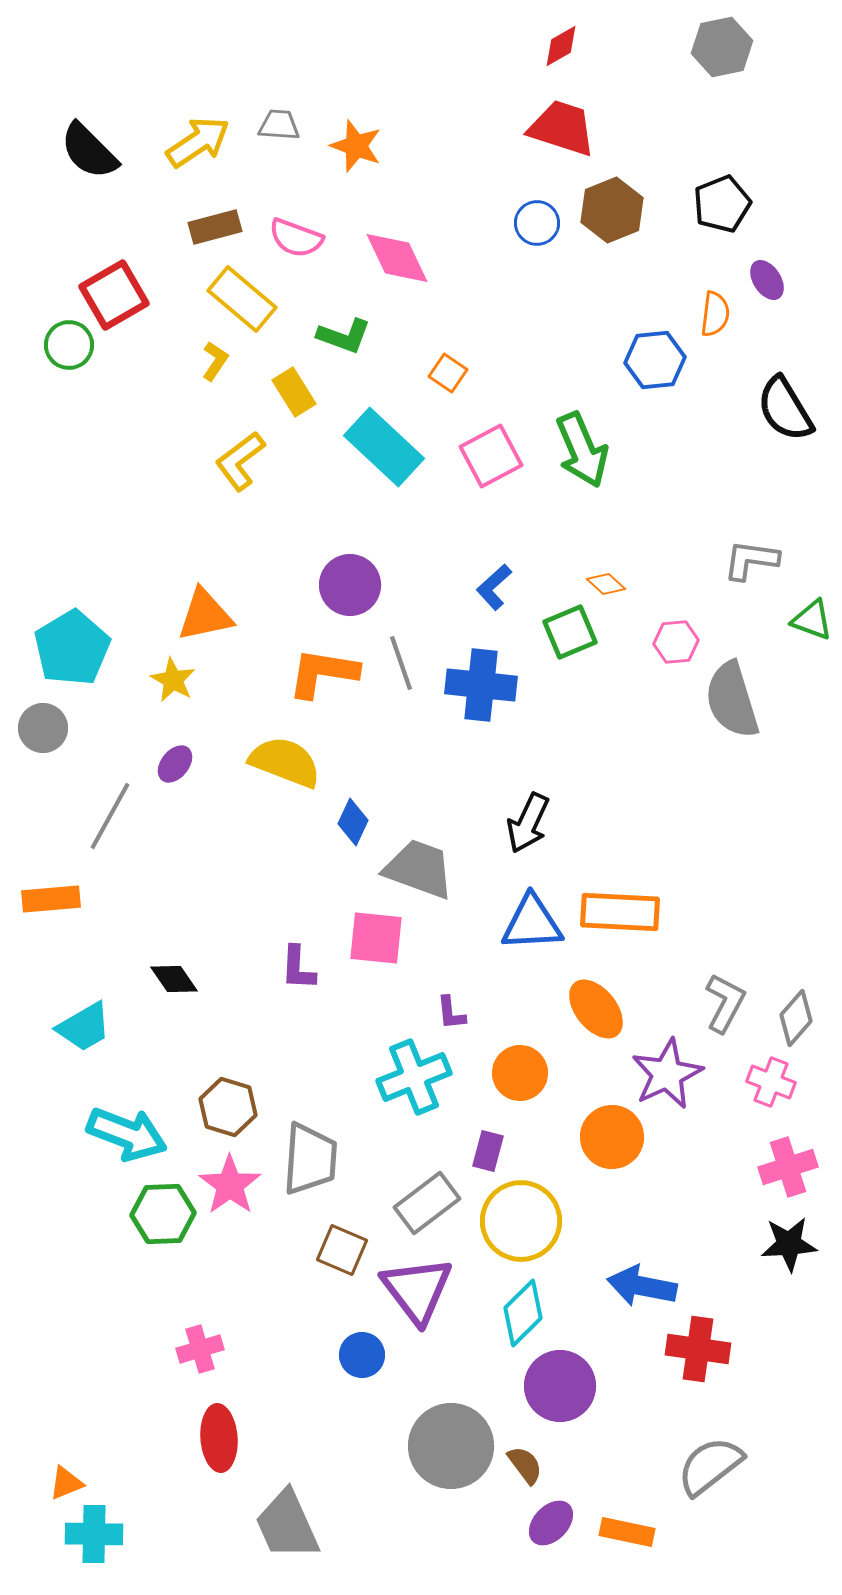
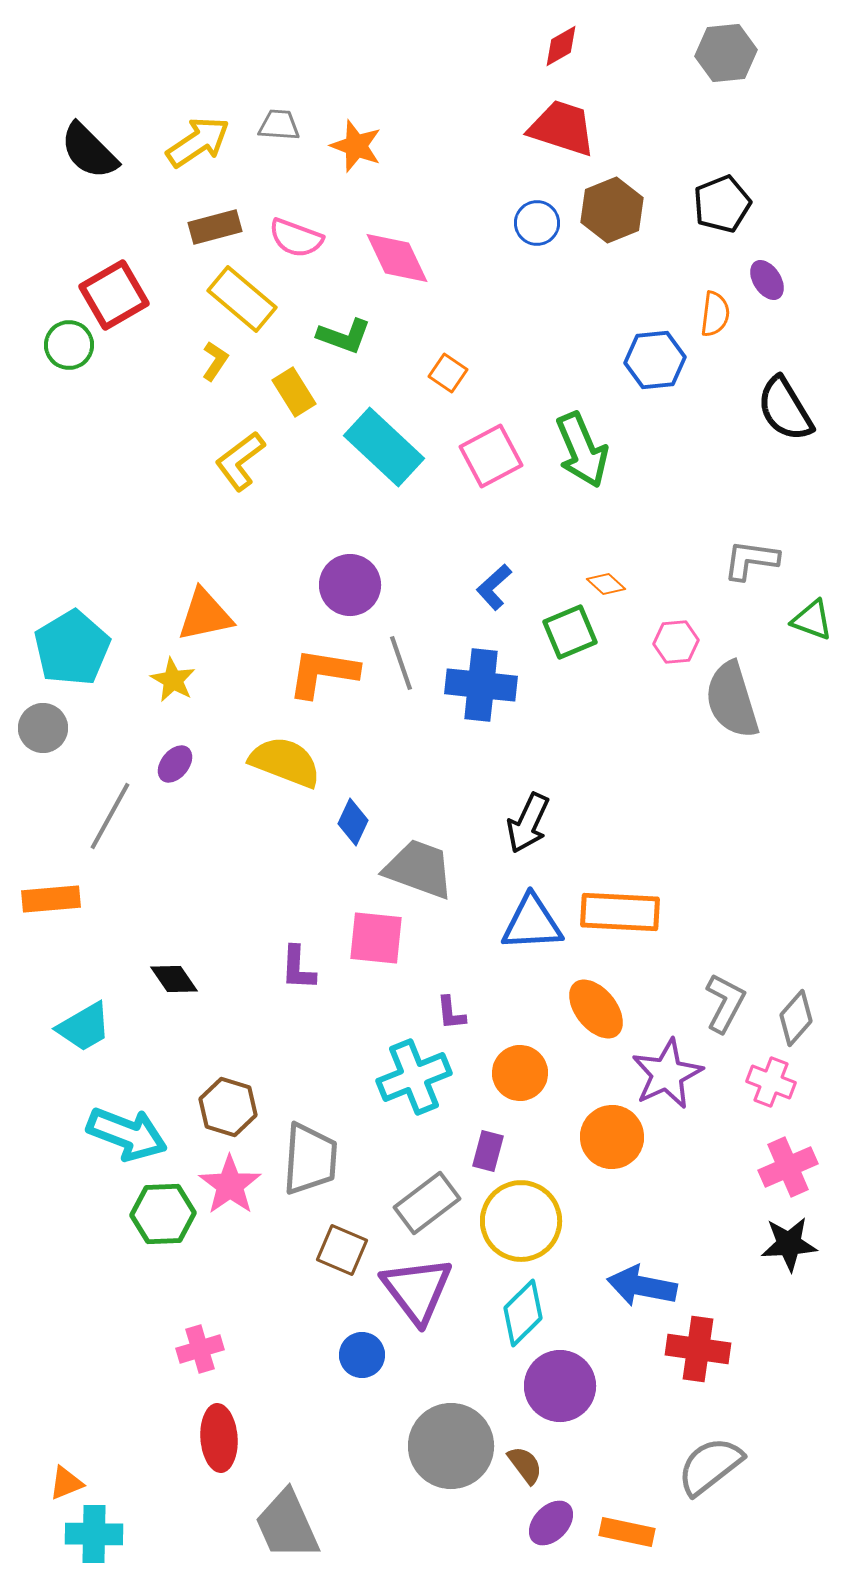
gray hexagon at (722, 47): moved 4 px right, 6 px down; rotated 6 degrees clockwise
pink cross at (788, 1167): rotated 6 degrees counterclockwise
